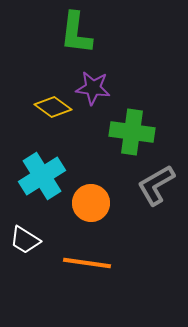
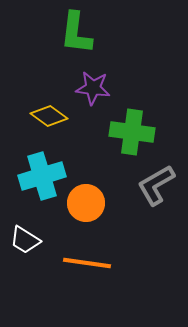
yellow diamond: moved 4 px left, 9 px down
cyan cross: rotated 15 degrees clockwise
orange circle: moved 5 px left
